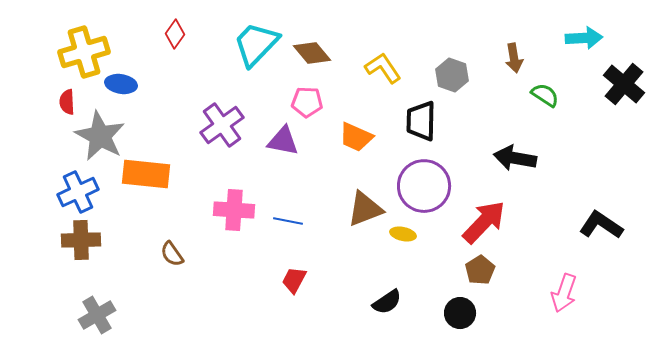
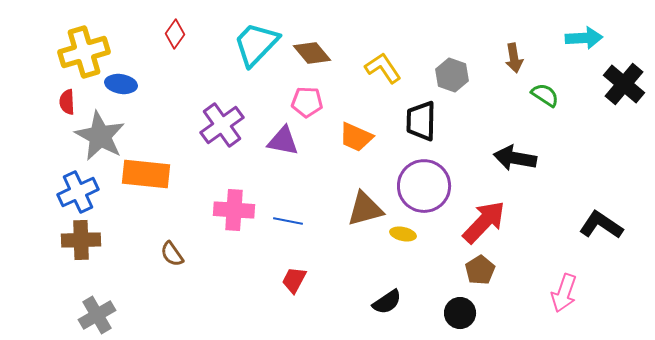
brown triangle: rotated 6 degrees clockwise
